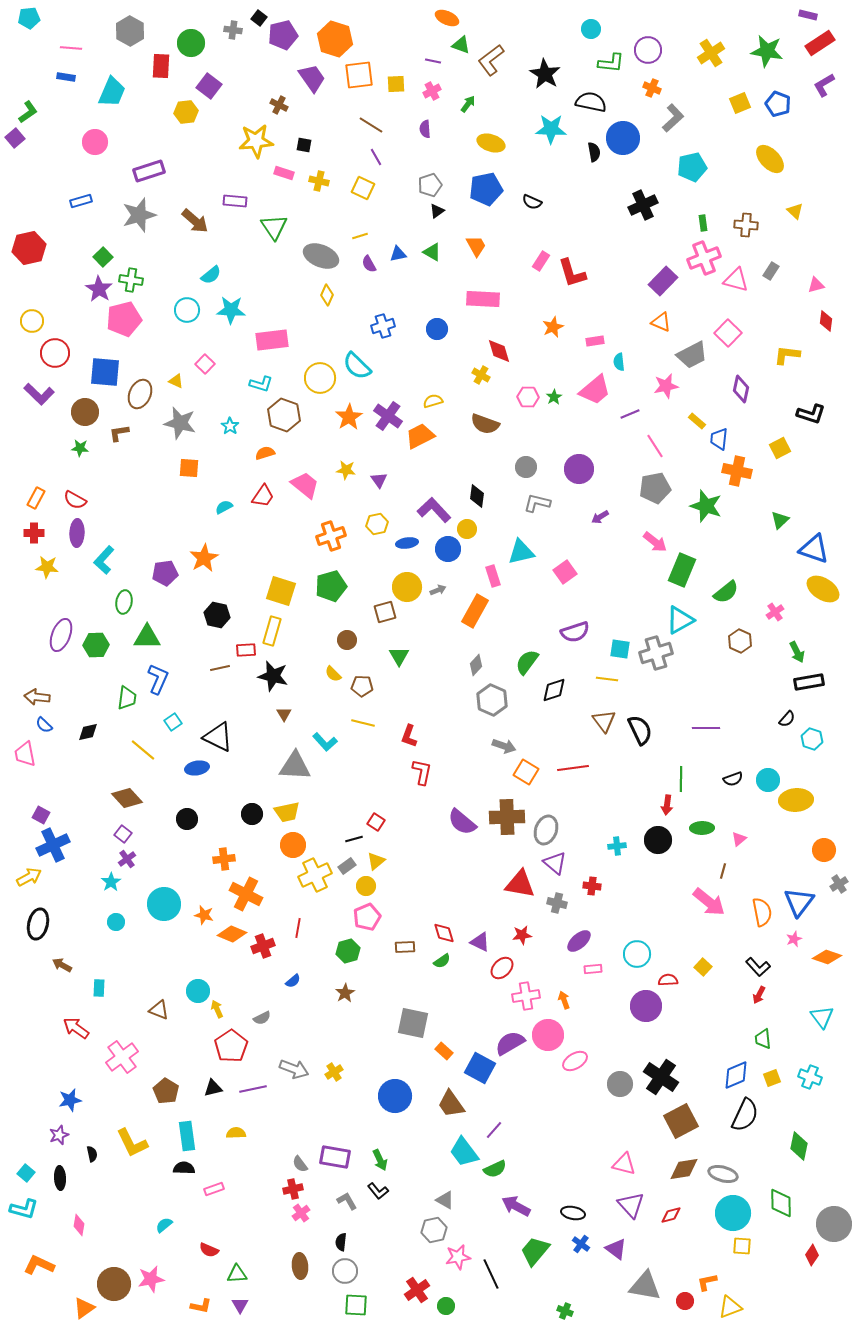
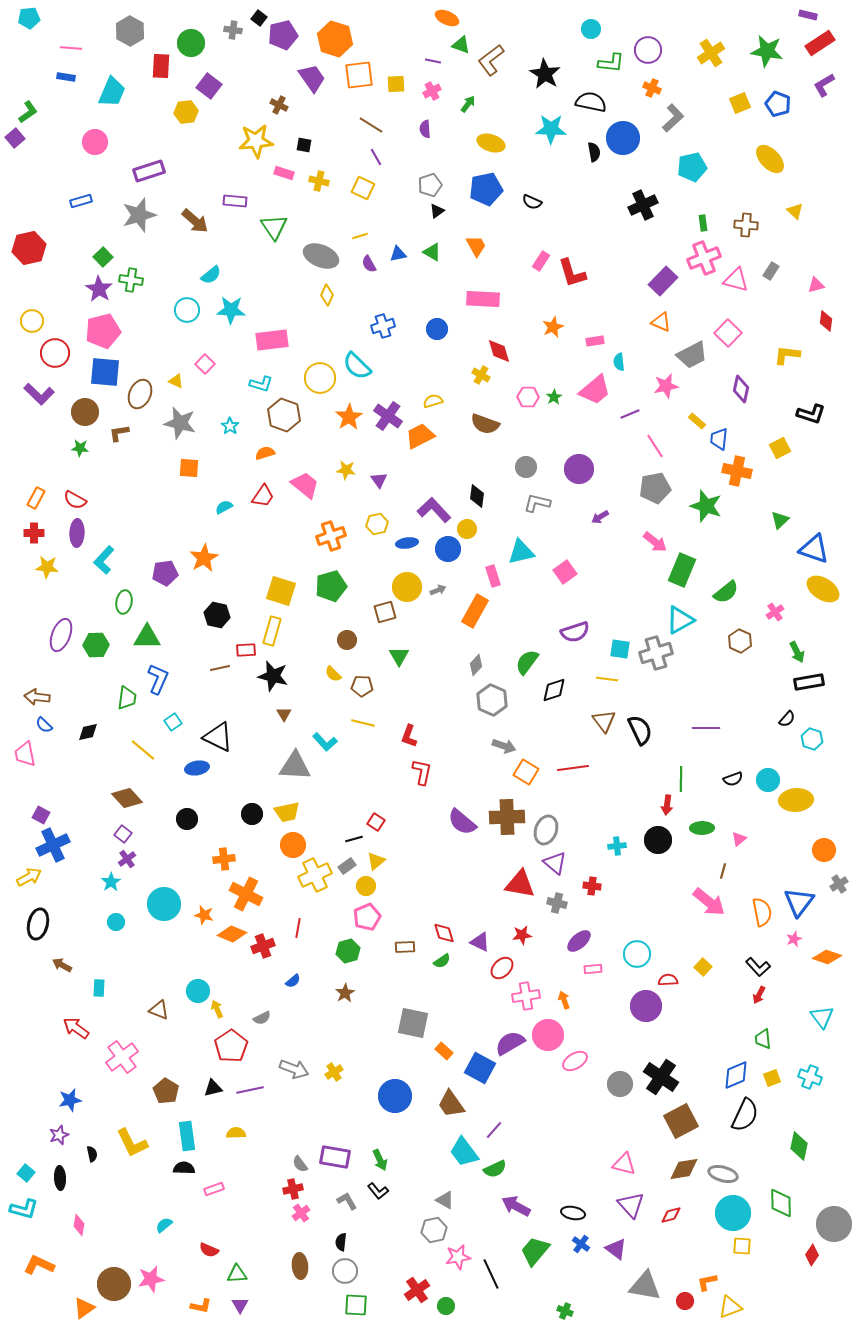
pink pentagon at (124, 319): moved 21 px left, 12 px down
purple line at (253, 1089): moved 3 px left, 1 px down
